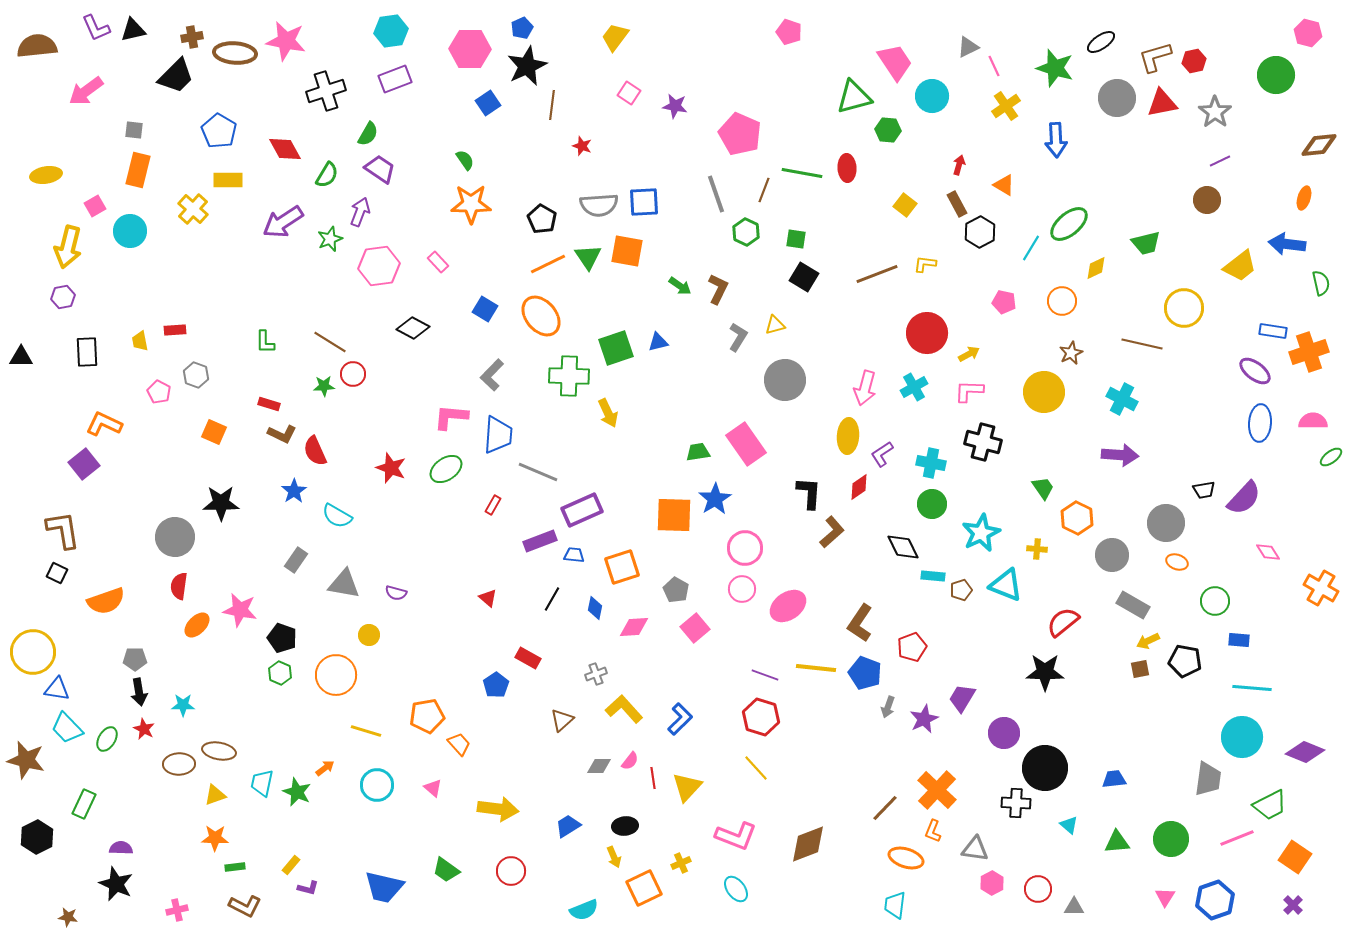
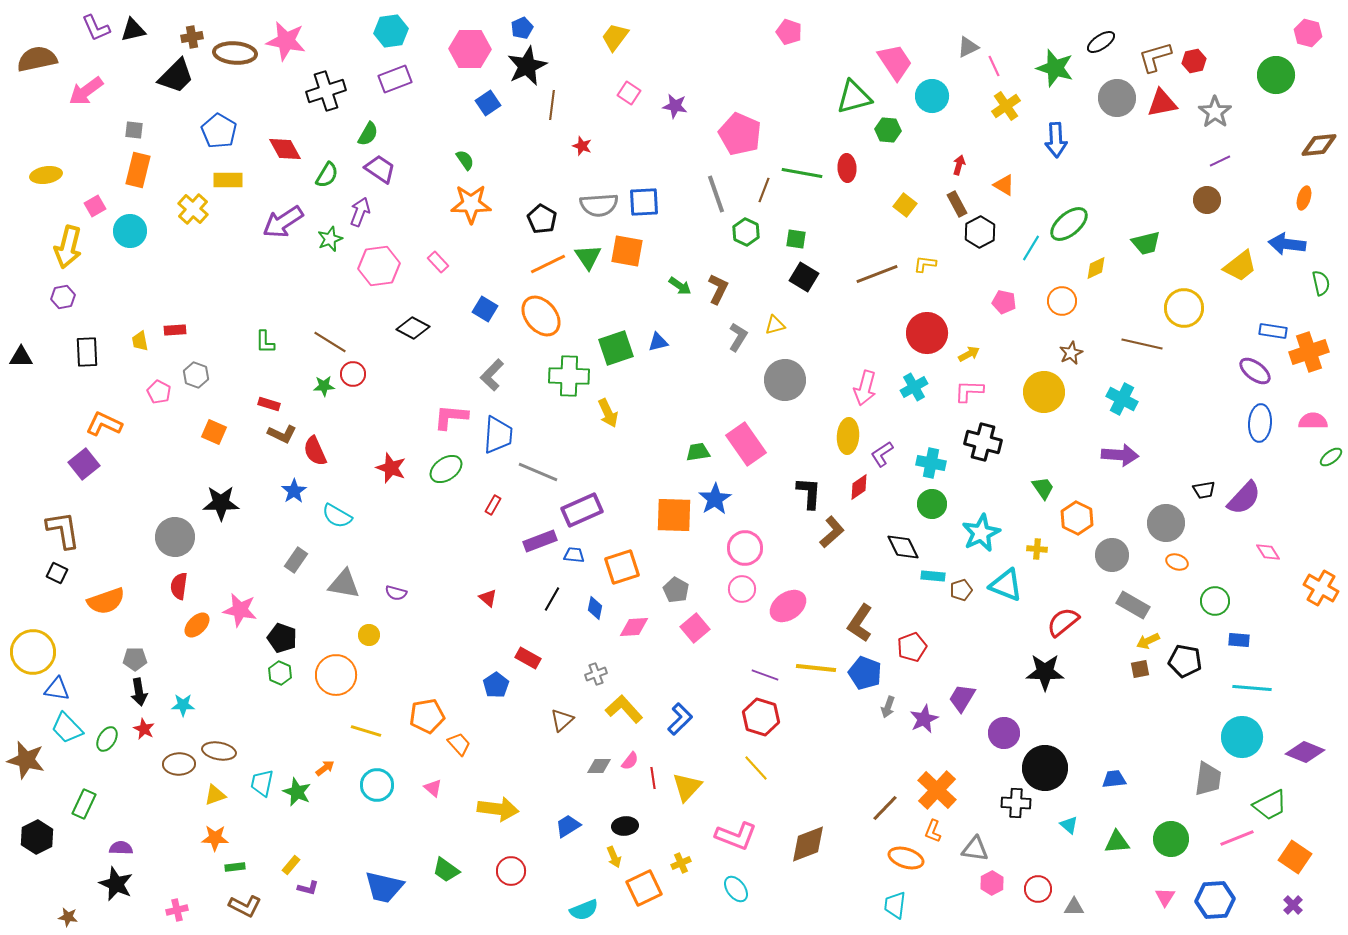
brown semicircle at (37, 46): moved 13 px down; rotated 6 degrees counterclockwise
blue hexagon at (1215, 900): rotated 15 degrees clockwise
